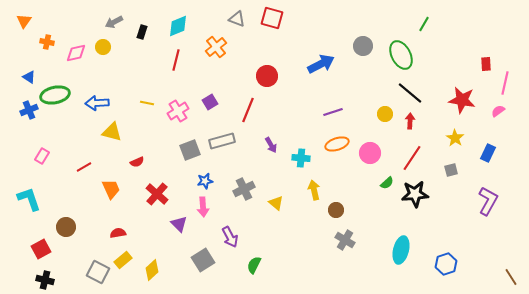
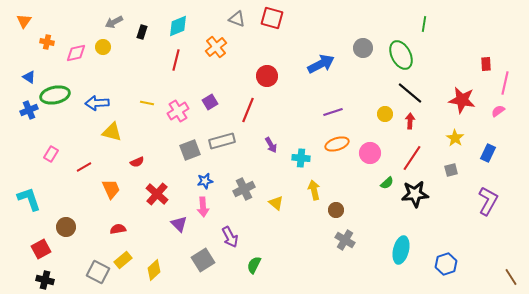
green line at (424, 24): rotated 21 degrees counterclockwise
gray circle at (363, 46): moved 2 px down
pink rectangle at (42, 156): moved 9 px right, 2 px up
red semicircle at (118, 233): moved 4 px up
yellow diamond at (152, 270): moved 2 px right
